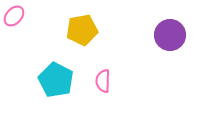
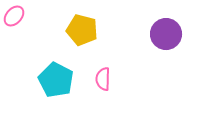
yellow pentagon: rotated 24 degrees clockwise
purple circle: moved 4 px left, 1 px up
pink semicircle: moved 2 px up
